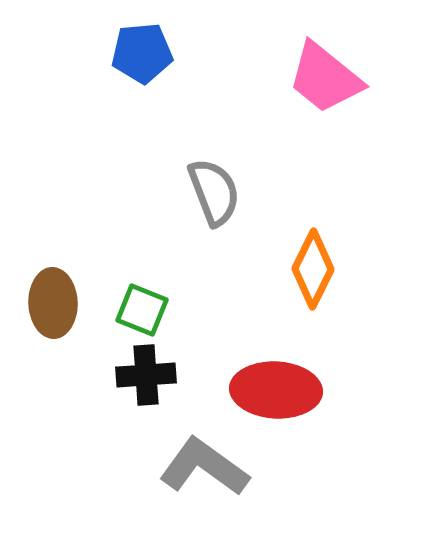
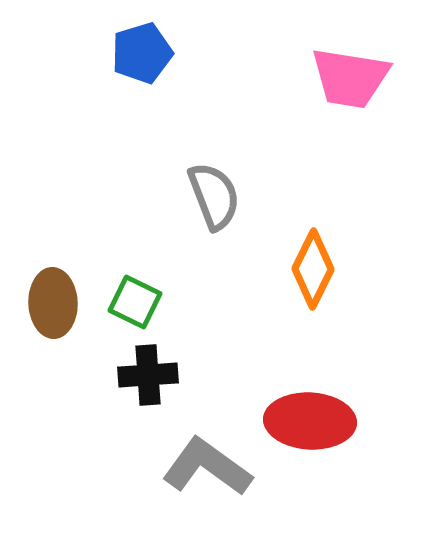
blue pentagon: rotated 12 degrees counterclockwise
pink trapezoid: moved 25 px right; rotated 30 degrees counterclockwise
gray semicircle: moved 4 px down
green square: moved 7 px left, 8 px up; rotated 4 degrees clockwise
black cross: moved 2 px right
red ellipse: moved 34 px right, 31 px down
gray L-shape: moved 3 px right
